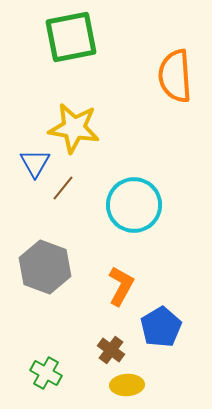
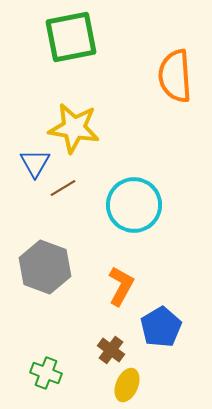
brown line: rotated 20 degrees clockwise
green cross: rotated 8 degrees counterclockwise
yellow ellipse: rotated 64 degrees counterclockwise
